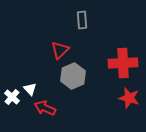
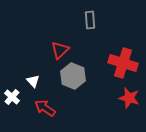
gray rectangle: moved 8 px right
red cross: rotated 20 degrees clockwise
gray hexagon: rotated 15 degrees counterclockwise
white triangle: moved 3 px right, 8 px up
red arrow: rotated 10 degrees clockwise
